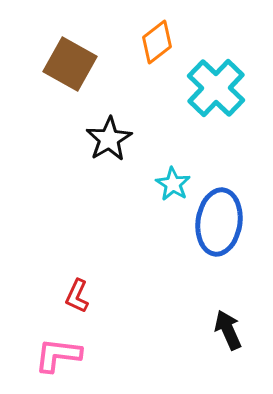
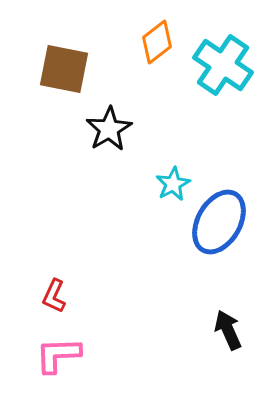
brown square: moved 6 px left, 5 px down; rotated 18 degrees counterclockwise
cyan cross: moved 7 px right, 23 px up; rotated 10 degrees counterclockwise
black star: moved 10 px up
cyan star: rotated 12 degrees clockwise
blue ellipse: rotated 22 degrees clockwise
red L-shape: moved 23 px left
pink L-shape: rotated 9 degrees counterclockwise
